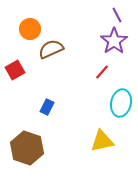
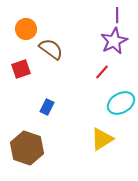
purple line: rotated 28 degrees clockwise
orange circle: moved 4 px left
purple star: rotated 8 degrees clockwise
brown semicircle: rotated 60 degrees clockwise
red square: moved 6 px right, 1 px up; rotated 12 degrees clockwise
cyan ellipse: rotated 48 degrees clockwise
yellow triangle: moved 2 px up; rotated 20 degrees counterclockwise
